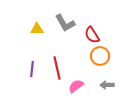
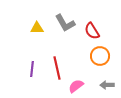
yellow triangle: moved 1 px up
red semicircle: moved 4 px up
